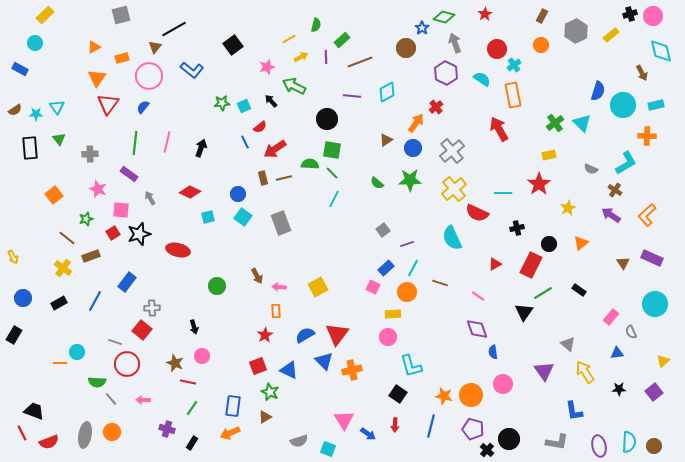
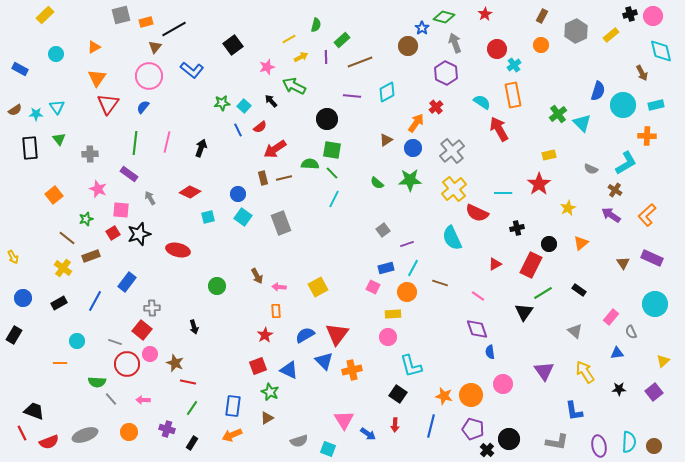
cyan circle at (35, 43): moved 21 px right, 11 px down
brown circle at (406, 48): moved 2 px right, 2 px up
orange rectangle at (122, 58): moved 24 px right, 36 px up
cyan semicircle at (482, 79): moved 23 px down
cyan square at (244, 106): rotated 24 degrees counterclockwise
green cross at (555, 123): moved 3 px right, 9 px up
blue line at (245, 142): moved 7 px left, 12 px up
blue rectangle at (386, 268): rotated 28 degrees clockwise
gray triangle at (568, 344): moved 7 px right, 13 px up
cyan circle at (77, 352): moved 11 px up
blue semicircle at (493, 352): moved 3 px left
pink circle at (202, 356): moved 52 px left, 2 px up
brown triangle at (265, 417): moved 2 px right, 1 px down
orange circle at (112, 432): moved 17 px right
orange arrow at (230, 433): moved 2 px right, 2 px down
gray ellipse at (85, 435): rotated 60 degrees clockwise
